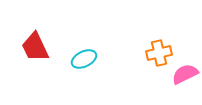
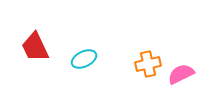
orange cross: moved 11 px left, 11 px down
pink semicircle: moved 4 px left
